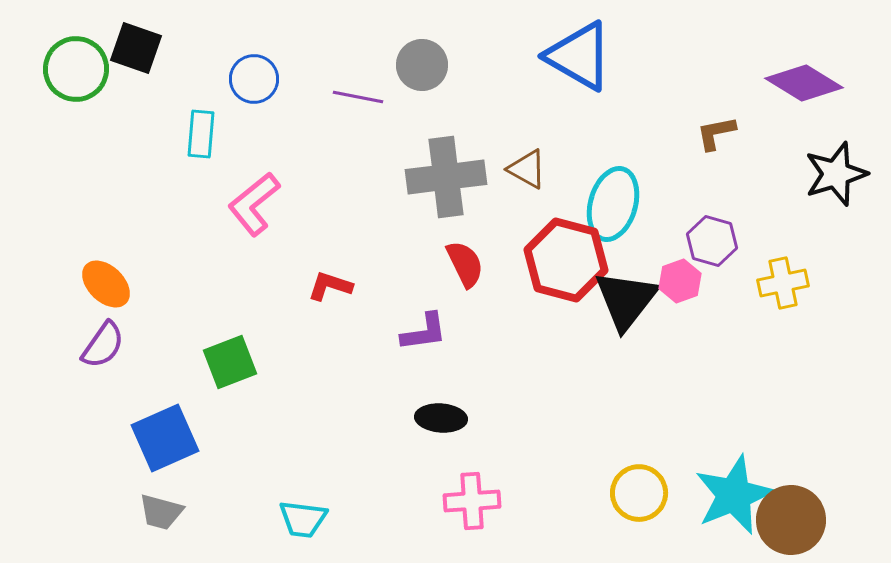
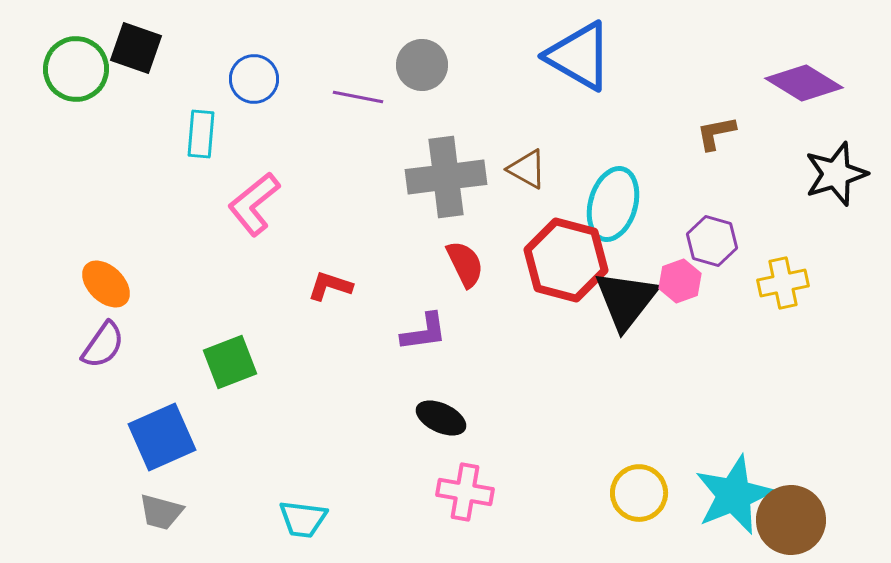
black ellipse: rotated 21 degrees clockwise
blue square: moved 3 px left, 1 px up
pink cross: moved 7 px left, 9 px up; rotated 14 degrees clockwise
